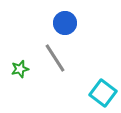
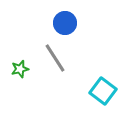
cyan square: moved 2 px up
